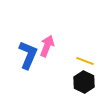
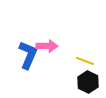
pink arrow: rotated 70 degrees clockwise
black hexagon: moved 4 px right
